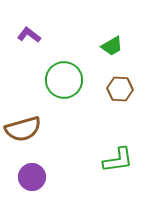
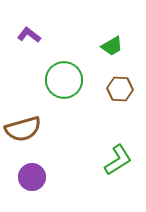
green L-shape: rotated 24 degrees counterclockwise
